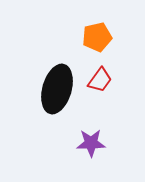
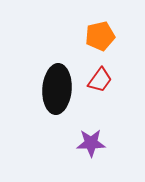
orange pentagon: moved 3 px right, 1 px up
black ellipse: rotated 12 degrees counterclockwise
